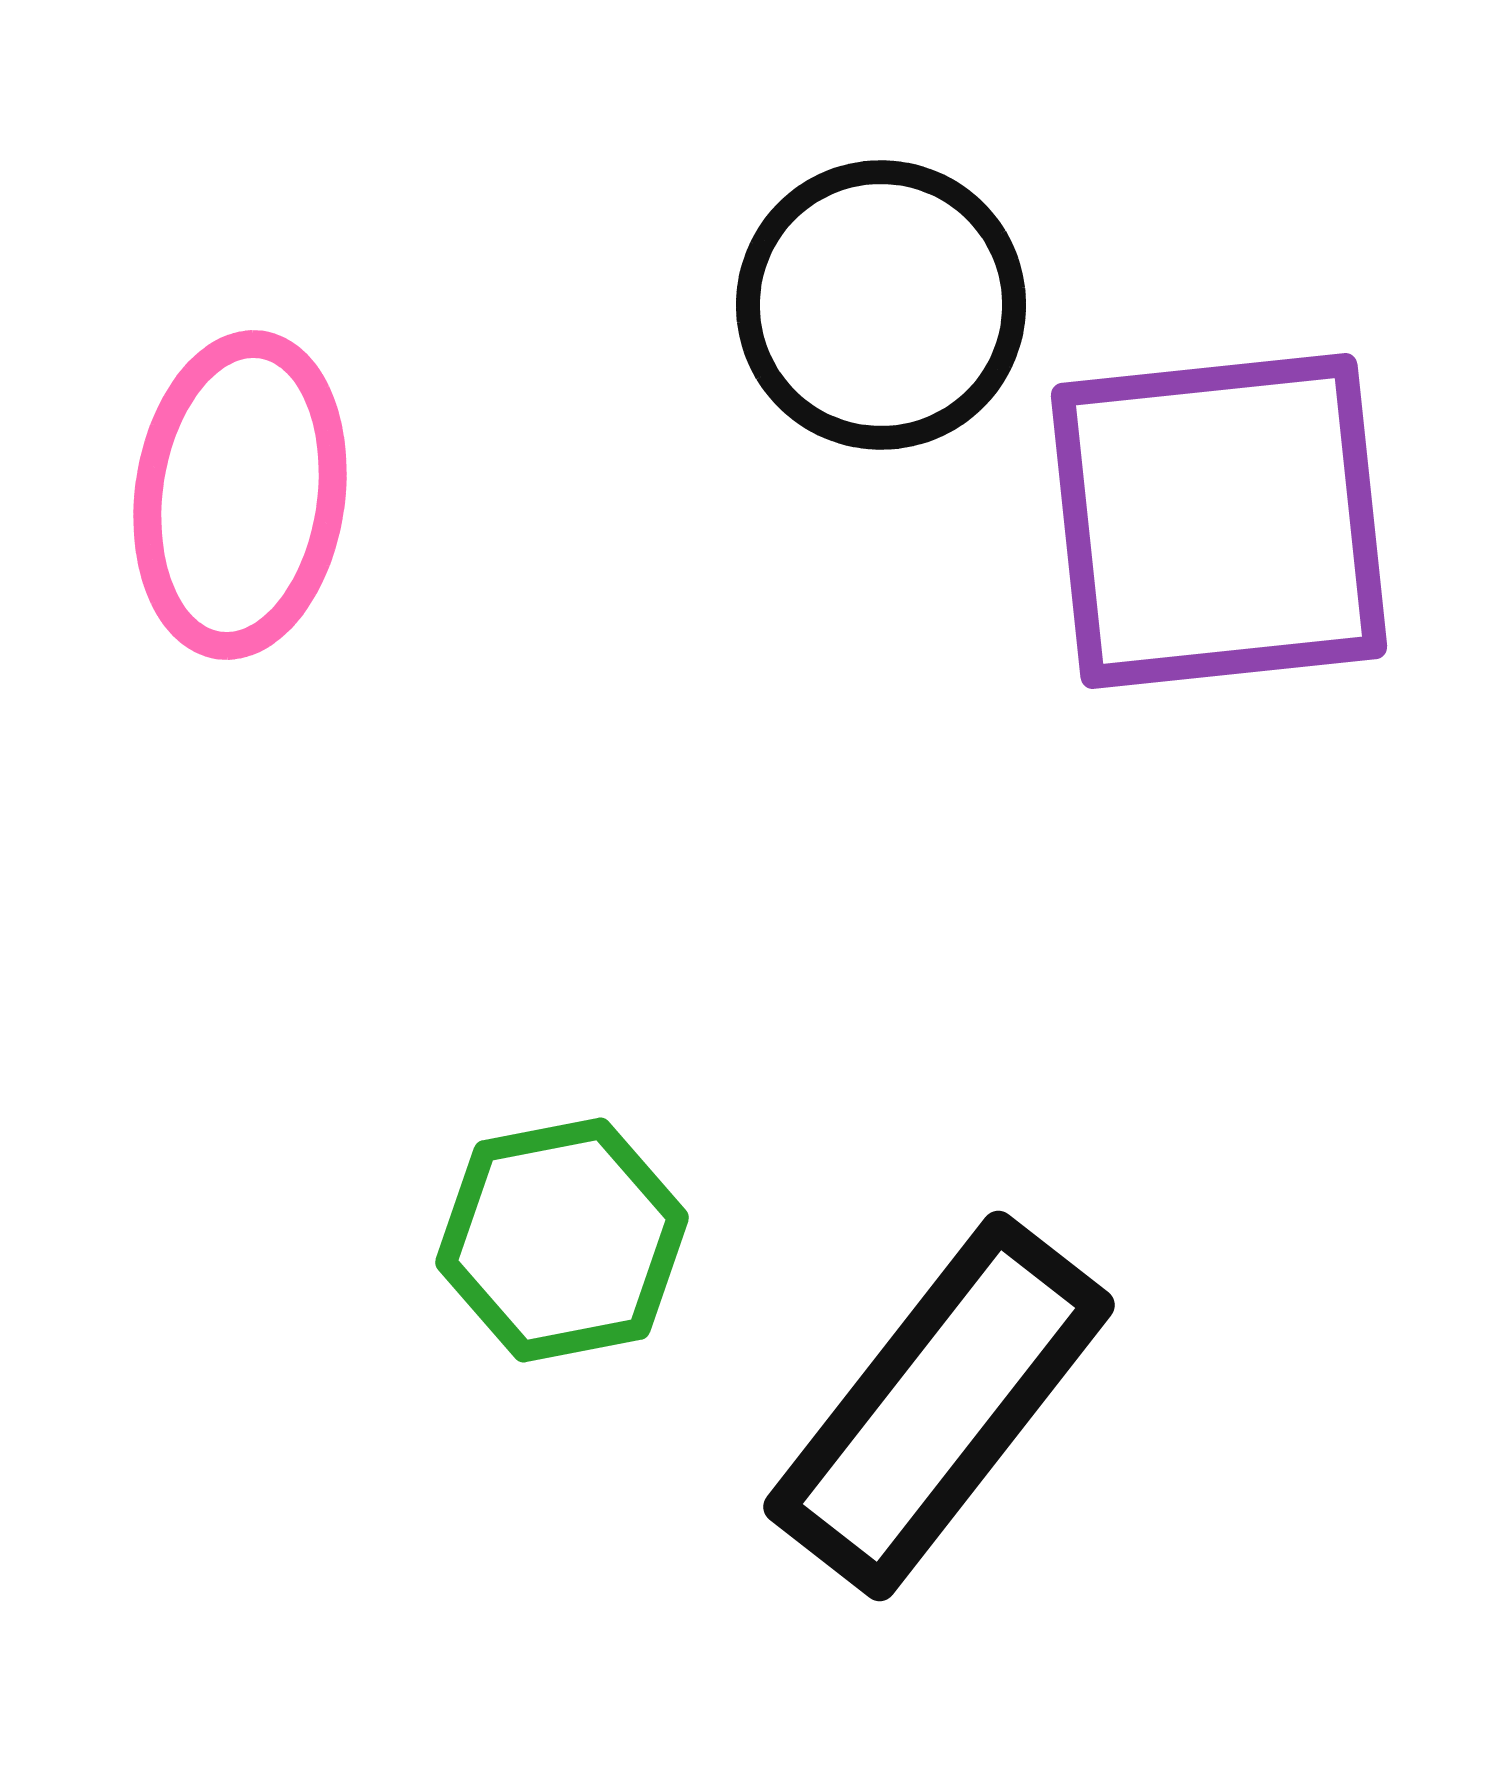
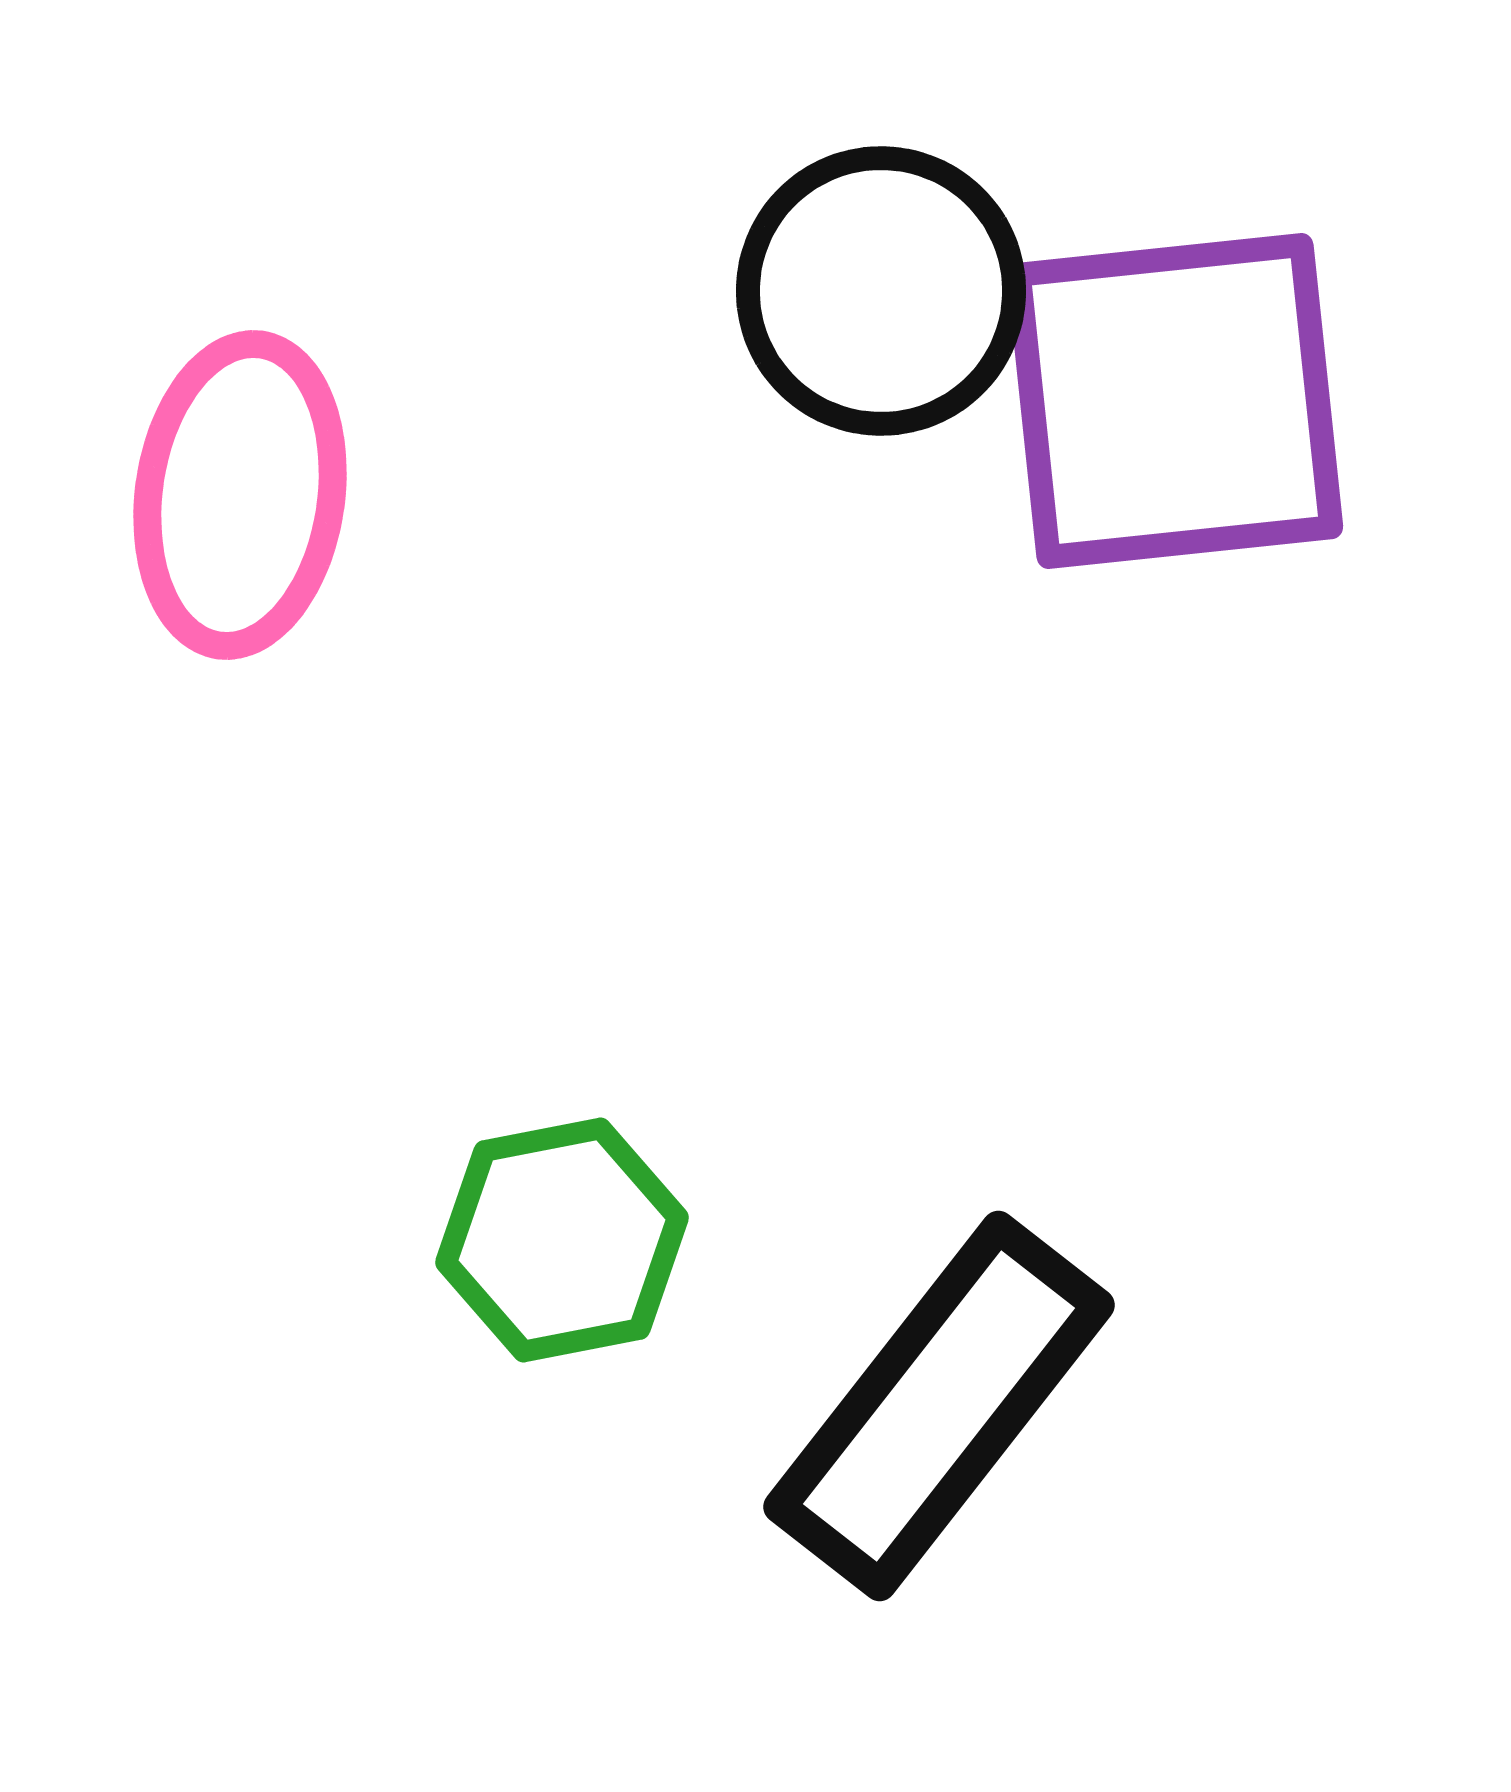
black circle: moved 14 px up
purple square: moved 44 px left, 120 px up
